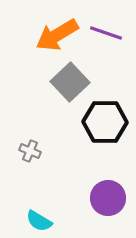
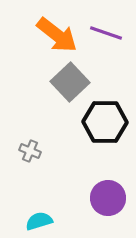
orange arrow: rotated 111 degrees counterclockwise
cyan semicircle: rotated 132 degrees clockwise
